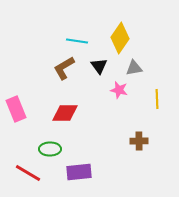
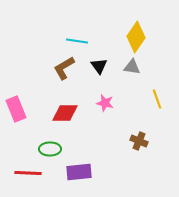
yellow diamond: moved 16 px right, 1 px up
gray triangle: moved 2 px left, 1 px up; rotated 18 degrees clockwise
pink star: moved 14 px left, 13 px down
yellow line: rotated 18 degrees counterclockwise
brown cross: rotated 24 degrees clockwise
red line: rotated 28 degrees counterclockwise
